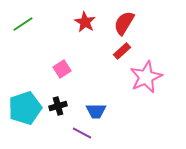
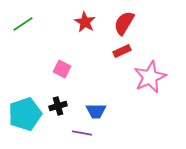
red rectangle: rotated 18 degrees clockwise
pink square: rotated 30 degrees counterclockwise
pink star: moved 4 px right
cyan pentagon: moved 6 px down
purple line: rotated 18 degrees counterclockwise
